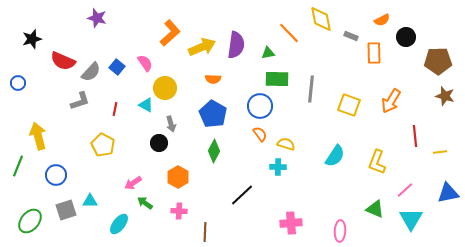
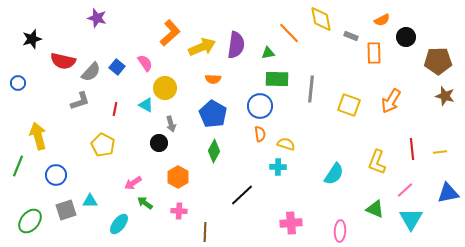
red semicircle at (63, 61): rotated 10 degrees counterclockwise
orange semicircle at (260, 134): rotated 28 degrees clockwise
red line at (415, 136): moved 3 px left, 13 px down
cyan semicircle at (335, 156): moved 1 px left, 18 px down
